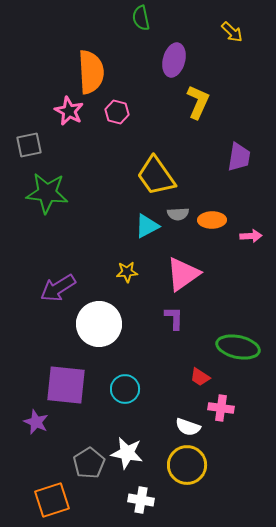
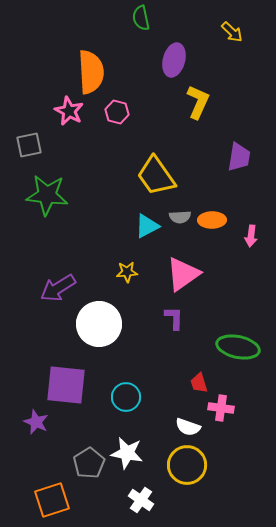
green star: moved 2 px down
gray semicircle: moved 2 px right, 3 px down
pink arrow: rotated 100 degrees clockwise
red trapezoid: moved 1 px left, 6 px down; rotated 40 degrees clockwise
cyan circle: moved 1 px right, 8 px down
white cross: rotated 25 degrees clockwise
